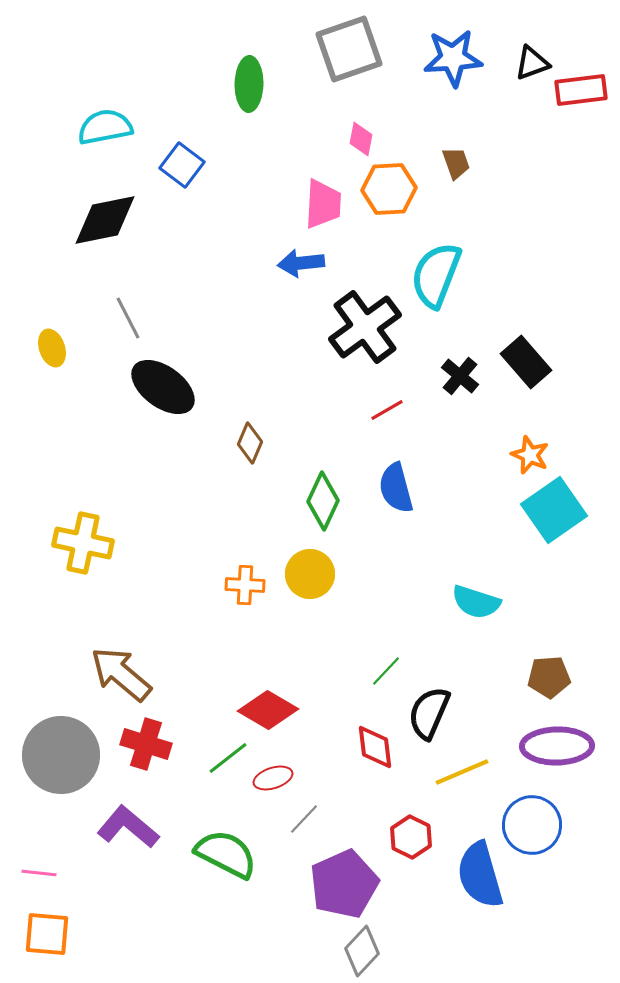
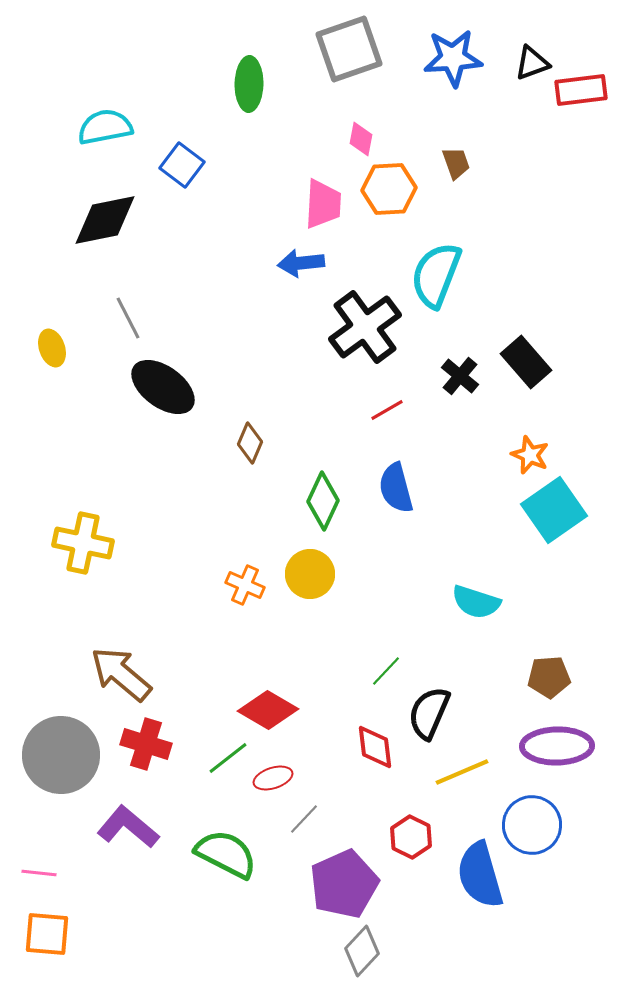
orange cross at (245, 585): rotated 21 degrees clockwise
